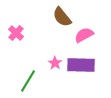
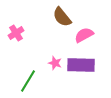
pink cross: rotated 14 degrees clockwise
pink star: rotated 16 degrees counterclockwise
